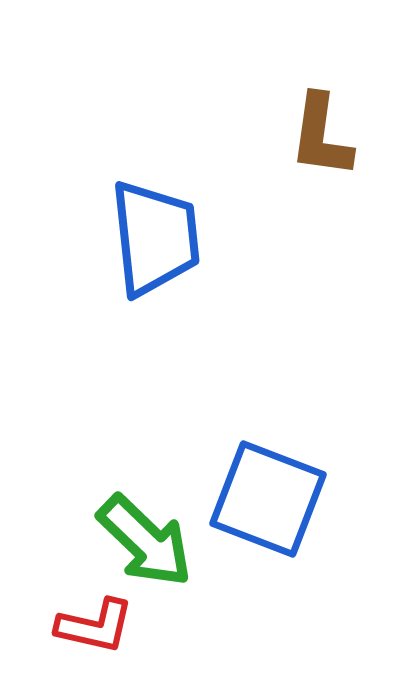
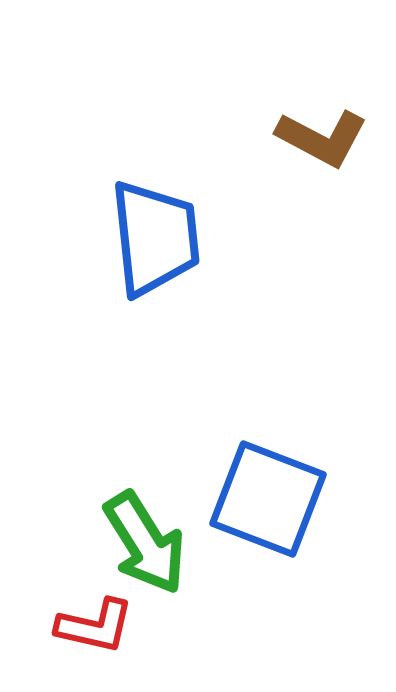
brown L-shape: moved 1 px right, 2 px down; rotated 70 degrees counterclockwise
green arrow: moved 2 px down; rotated 14 degrees clockwise
